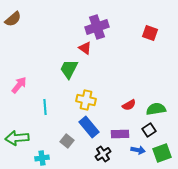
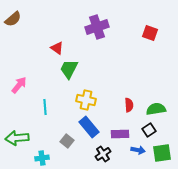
red triangle: moved 28 px left
red semicircle: rotated 64 degrees counterclockwise
green square: rotated 12 degrees clockwise
